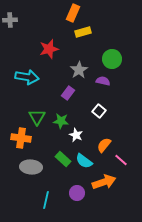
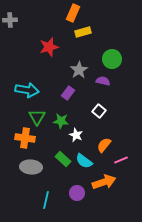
red star: moved 2 px up
cyan arrow: moved 13 px down
orange cross: moved 4 px right
pink line: rotated 64 degrees counterclockwise
